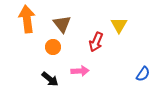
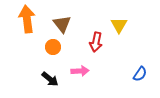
red arrow: rotated 12 degrees counterclockwise
blue semicircle: moved 3 px left
